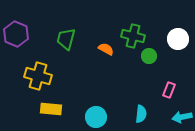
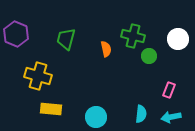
orange semicircle: rotated 49 degrees clockwise
cyan arrow: moved 11 px left
